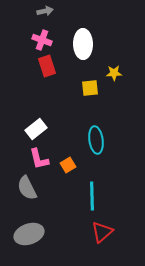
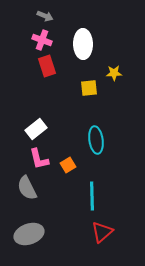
gray arrow: moved 5 px down; rotated 35 degrees clockwise
yellow square: moved 1 px left
